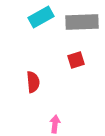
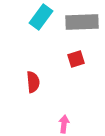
cyan rectangle: rotated 25 degrees counterclockwise
red square: moved 1 px up
pink arrow: moved 9 px right
